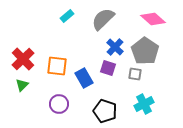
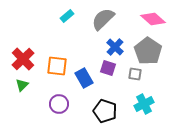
gray pentagon: moved 3 px right
